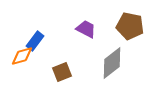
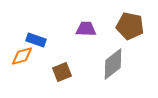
purple trapezoid: rotated 25 degrees counterclockwise
blue rectangle: moved 1 px right, 1 px up; rotated 72 degrees clockwise
gray diamond: moved 1 px right, 1 px down
